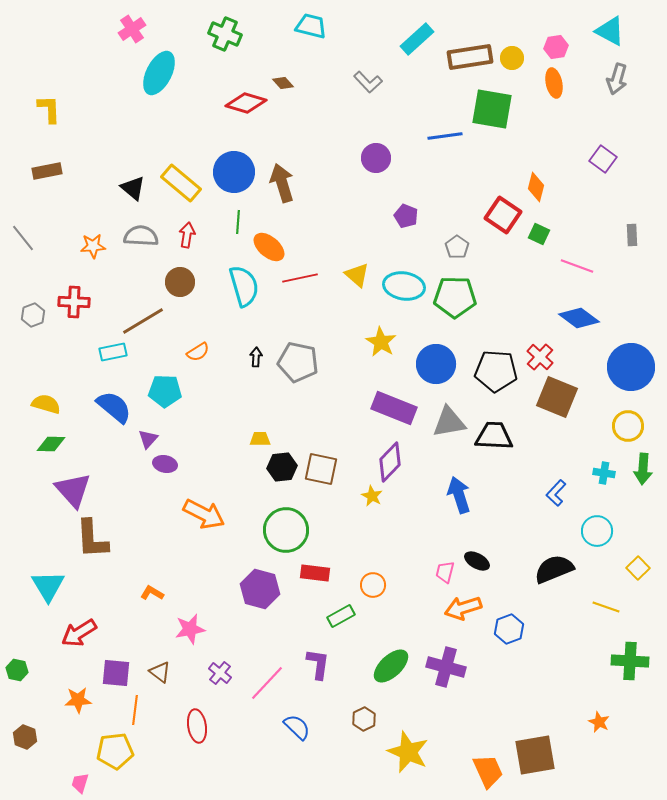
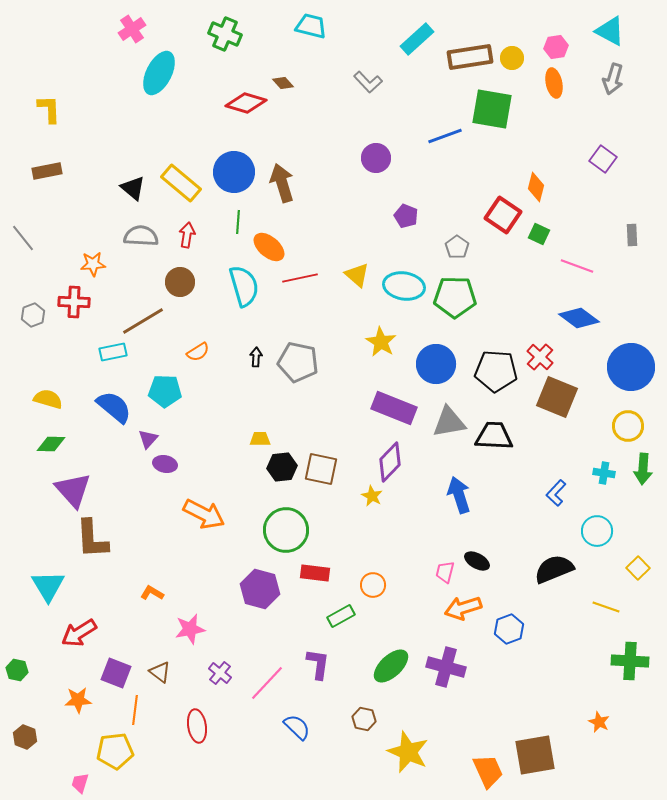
gray arrow at (617, 79): moved 4 px left
blue line at (445, 136): rotated 12 degrees counterclockwise
orange star at (93, 246): moved 18 px down
yellow semicircle at (46, 404): moved 2 px right, 5 px up
purple square at (116, 673): rotated 16 degrees clockwise
brown hexagon at (364, 719): rotated 20 degrees counterclockwise
